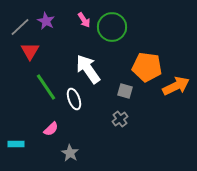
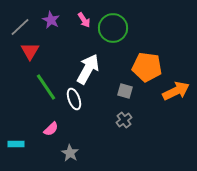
purple star: moved 5 px right, 1 px up
green circle: moved 1 px right, 1 px down
white arrow: rotated 64 degrees clockwise
orange arrow: moved 5 px down
gray cross: moved 4 px right, 1 px down
